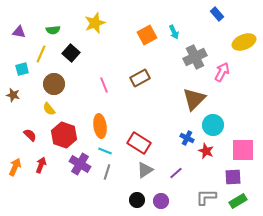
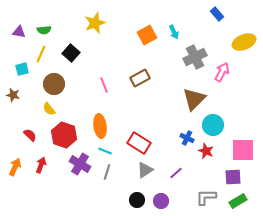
green semicircle: moved 9 px left
